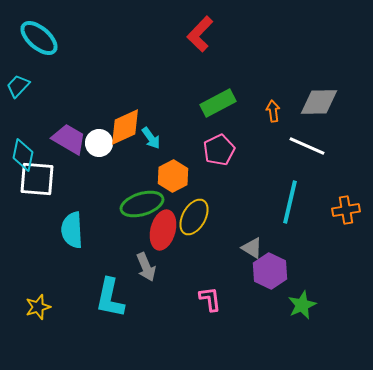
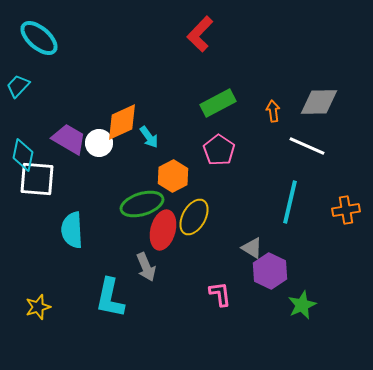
orange diamond: moved 3 px left, 5 px up
cyan arrow: moved 2 px left, 1 px up
pink pentagon: rotated 12 degrees counterclockwise
pink L-shape: moved 10 px right, 5 px up
